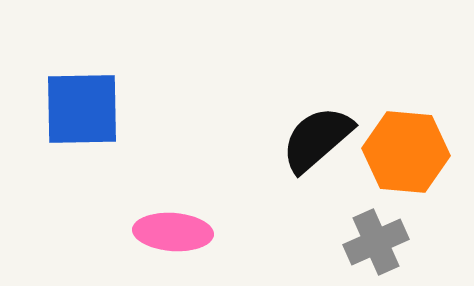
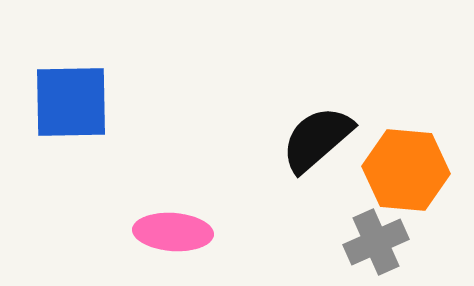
blue square: moved 11 px left, 7 px up
orange hexagon: moved 18 px down
